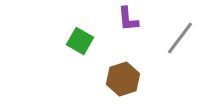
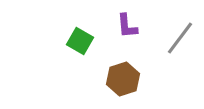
purple L-shape: moved 1 px left, 7 px down
